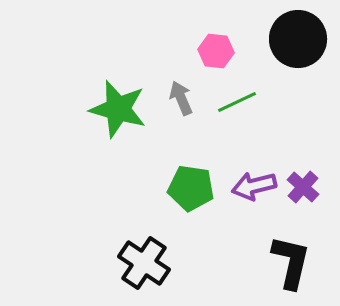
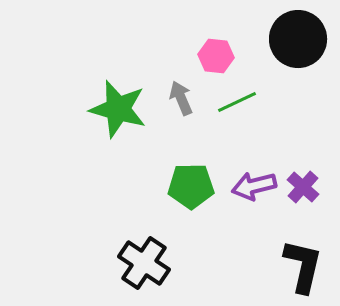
pink hexagon: moved 5 px down
green pentagon: moved 2 px up; rotated 9 degrees counterclockwise
black L-shape: moved 12 px right, 4 px down
